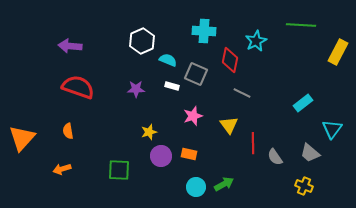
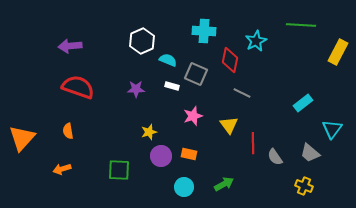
purple arrow: rotated 10 degrees counterclockwise
cyan circle: moved 12 px left
